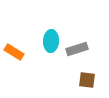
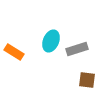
cyan ellipse: rotated 20 degrees clockwise
